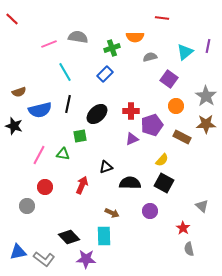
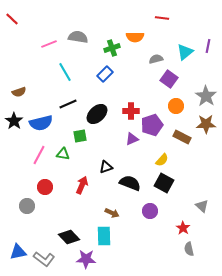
gray semicircle at (150, 57): moved 6 px right, 2 px down
black line at (68, 104): rotated 54 degrees clockwise
blue semicircle at (40, 110): moved 1 px right, 13 px down
black star at (14, 126): moved 5 px up; rotated 18 degrees clockwise
black semicircle at (130, 183): rotated 20 degrees clockwise
